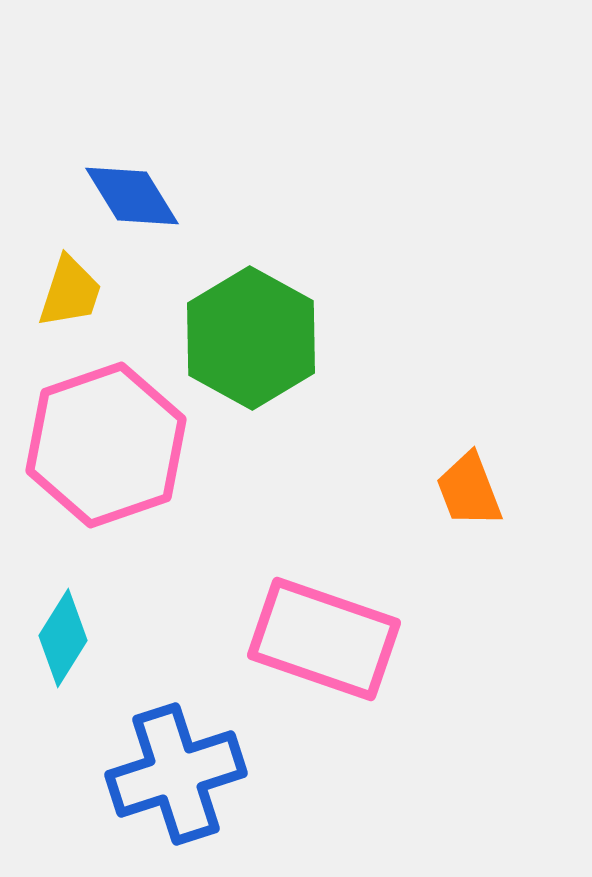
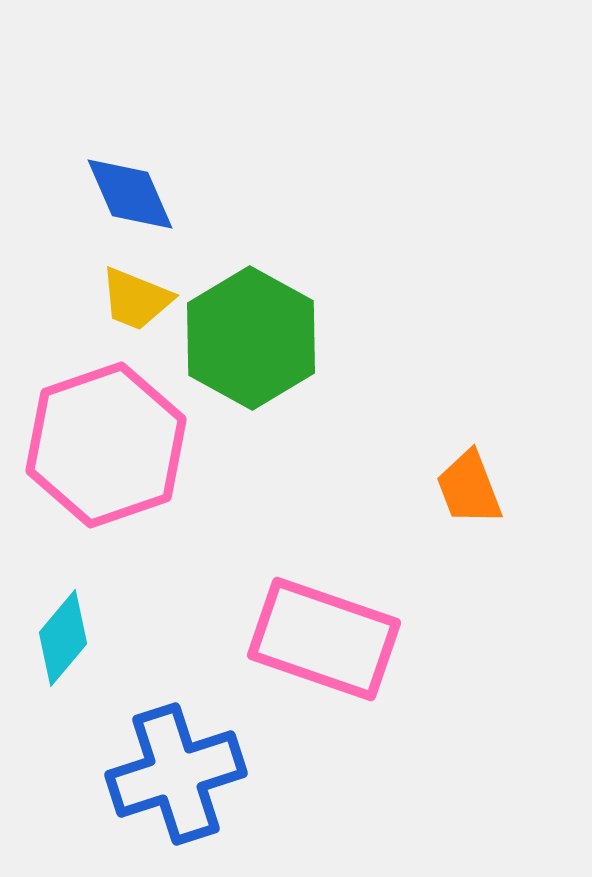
blue diamond: moved 2 px left, 2 px up; rotated 8 degrees clockwise
yellow trapezoid: moved 66 px right, 7 px down; rotated 94 degrees clockwise
orange trapezoid: moved 2 px up
cyan diamond: rotated 8 degrees clockwise
